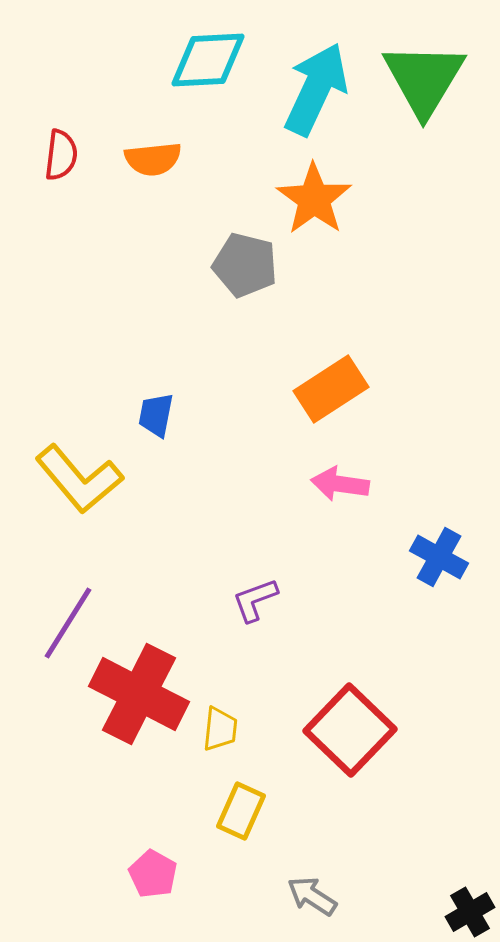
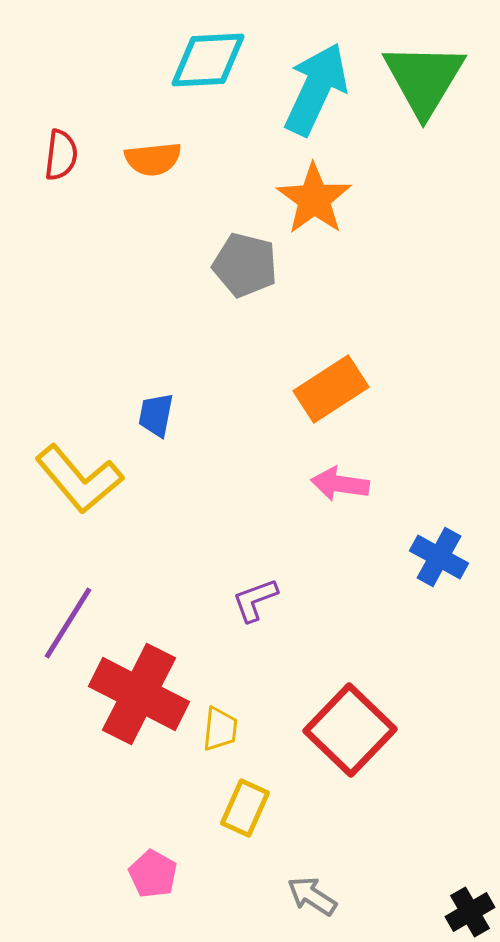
yellow rectangle: moved 4 px right, 3 px up
